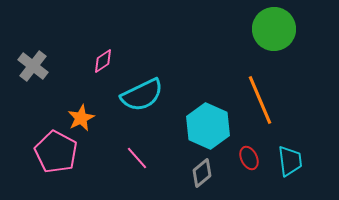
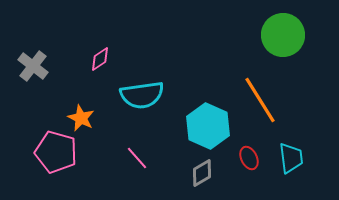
green circle: moved 9 px right, 6 px down
pink diamond: moved 3 px left, 2 px up
cyan semicircle: rotated 18 degrees clockwise
orange line: rotated 9 degrees counterclockwise
orange star: rotated 20 degrees counterclockwise
pink pentagon: rotated 12 degrees counterclockwise
cyan trapezoid: moved 1 px right, 3 px up
gray diamond: rotated 8 degrees clockwise
